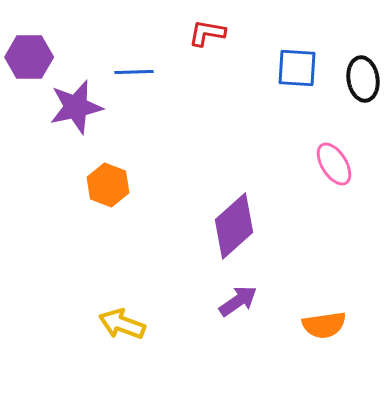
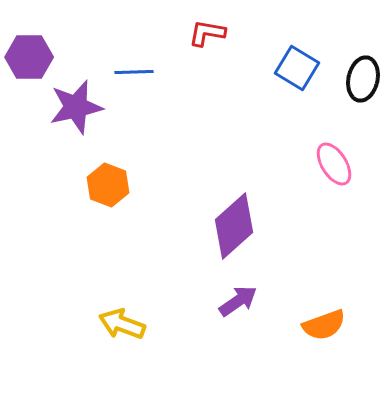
blue square: rotated 27 degrees clockwise
black ellipse: rotated 21 degrees clockwise
orange semicircle: rotated 12 degrees counterclockwise
